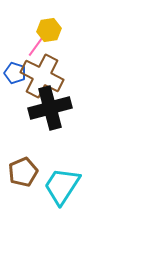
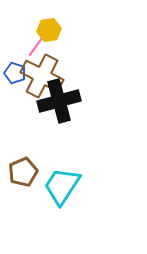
black cross: moved 9 px right, 7 px up
